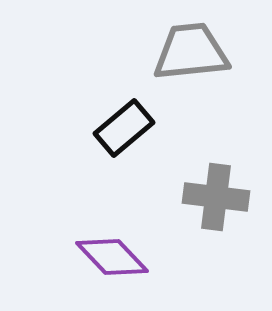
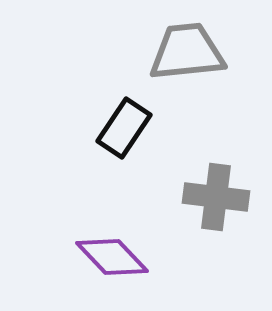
gray trapezoid: moved 4 px left
black rectangle: rotated 16 degrees counterclockwise
